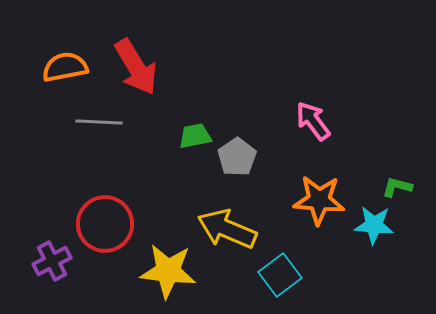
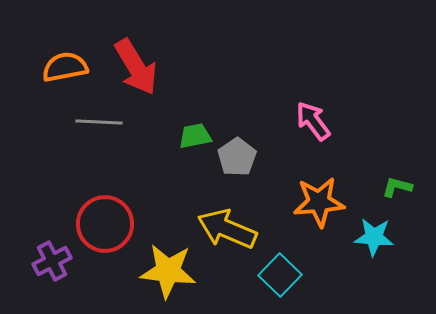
orange star: moved 2 px down; rotated 9 degrees counterclockwise
cyan star: moved 12 px down
cyan square: rotated 9 degrees counterclockwise
